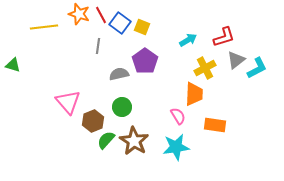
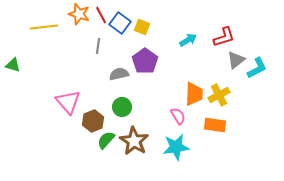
yellow cross: moved 14 px right, 27 px down
